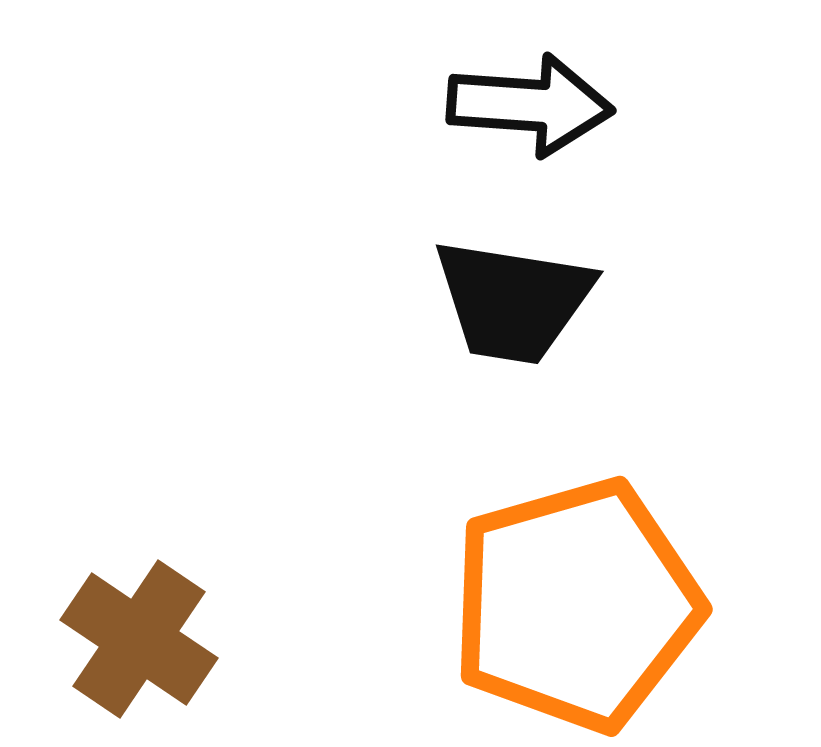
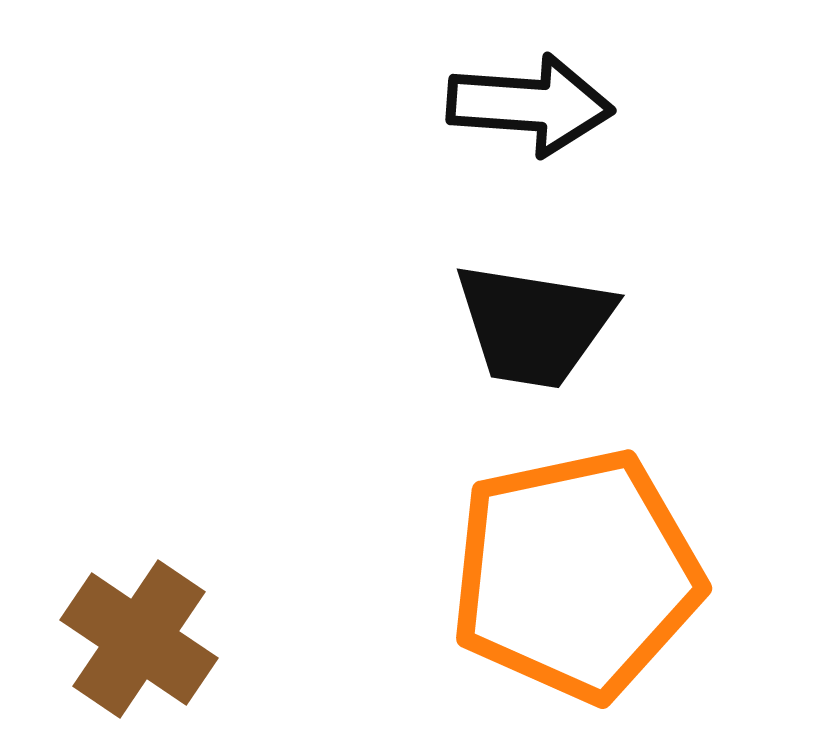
black trapezoid: moved 21 px right, 24 px down
orange pentagon: moved 30 px up; rotated 4 degrees clockwise
